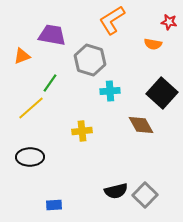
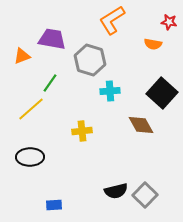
purple trapezoid: moved 4 px down
yellow line: moved 1 px down
